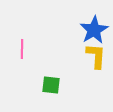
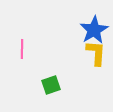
yellow L-shape: moved 3 px up
green square: rotated 24 degrees counterclockwise
